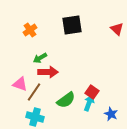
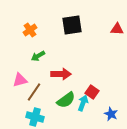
red triangle: rotated 40 degrees counterclockwise
green arrow: moved 2 px left, 2 px up
red arrow: moved 13 px right, 2 px down
pink triangle: moved 4 px up; rotated 35 degrees counterclockwise
cyan arrow: moved 6 px left
